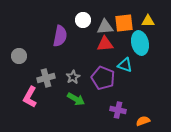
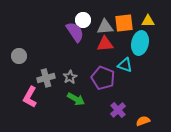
purple semicircle: moved 15 px right, 4 px up; rotated 45 degrees counterclockwise
cyan ellipse: rotated 25 degrees clockwise
gray star: moved 3 px left
purple cross: rotated 35 degrees clockwise
